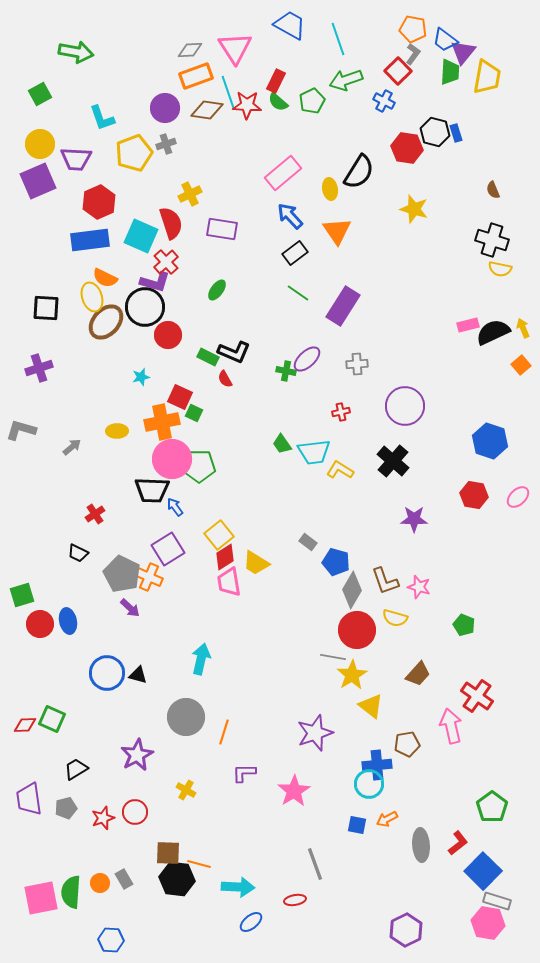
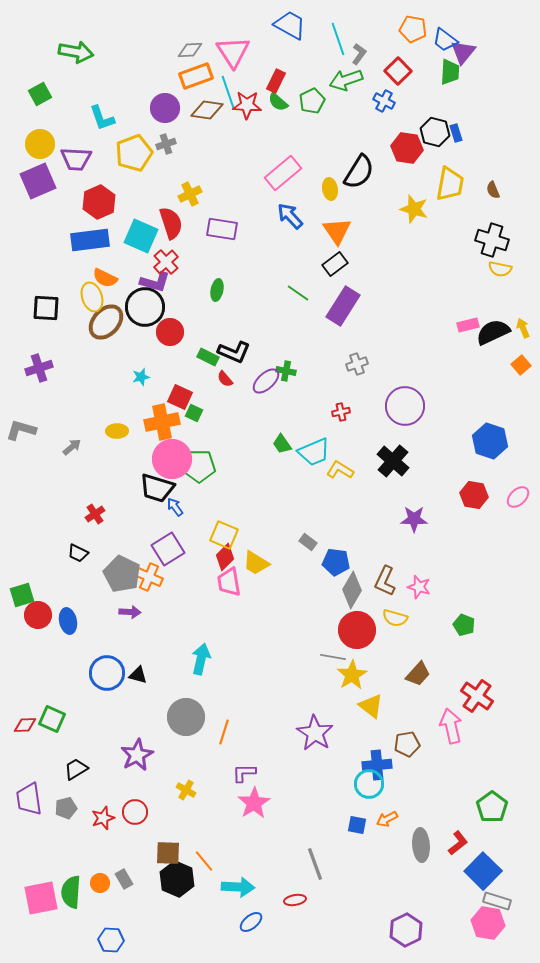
pink triangle at (235, 48): moved 2 px left, 4 px down
gray L-shape at (413, 54): moved 54 px left
yellow trapezoid at (487, 77): moved 37 px left, 107 px down
black rectangle at (295, 253): moved 40 px right, 11 px down
green ellipse at (217, 290): rotated 25 degrees counterclockwise
red circle at (168, 335): moved 2 px right, 3 px up
purple ellipse at (307, 359): moved 41 px left, 22 px down
gray cross at (357, 364): rotated 15 degrees counterclockwise
red semicircle at (225, 379): rotated 12 degrees counterclockwise
cyan trapezoid at (314, 452): rotated 16 degrees counterclockwise
black trapezoid at (152, 490): moved 5 px right, 2 px up; rotated 15 degrees clockwise
yellow square at (219, 535): moved 5 px right; rotated 28 degrees counterclockwise
red diamond at (225, 557): rotated 12 degrees counterclockwise
blue pentagon at (336, 562): rotated 8 degrees counterclockwise
brown L-shape at (385, 581): rotated 44 degrees clockwise
purple arrow at (130, 608): moved 4 px down; rotated 40 degrees counterclockwise
red circle at (40, 624): moved 2 px left, 9 px up
purple star at (315, 733): rotated 21 degrees counterclockwise
pink star at (294, 791): moved 40 px left, 12 px down
orange line at (199, 864): moved 5 px right, 3 px up; rotated 35 degrees clockwise
black hexagon at (177, 879): rotated 16 degrees clockwise
